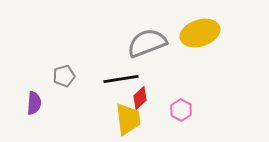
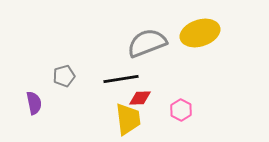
red diamond: rotated 40 degrees clockwise
purple semicircle: rotated 15 degrees counterclockwise
